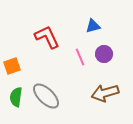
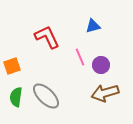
purple circle: moved 3 px left, 11 px down
